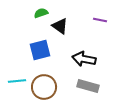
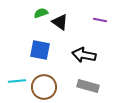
black triangle: moved 4 px up
blue square: rotated 25 degrees clockwise
black arrow: moved 4 px up
